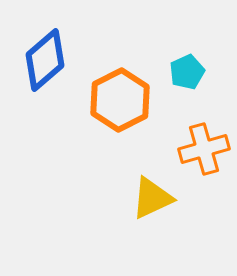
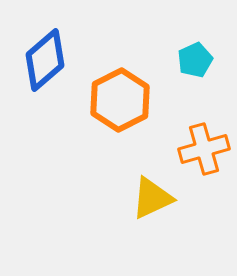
cyan pentagon: moved 8 px right, 12 px up
